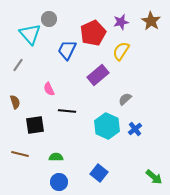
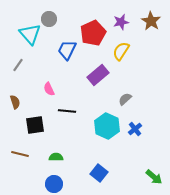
blue circle: moved 5 px left, 2 px down
